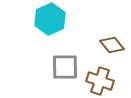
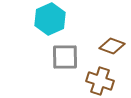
brown diamond: moved 1 px down; rotated 30 degrees counterclockwise
gray square: moved 10 px up
